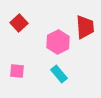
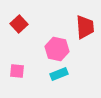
red square: moved 1 px down
pink hexagon: moved 1 px left, 7 px down; rotated 20 degrees counterclockwise
cyan rectangle: rotated 72 degrees counterclockwise
